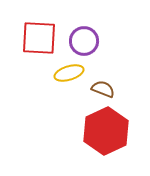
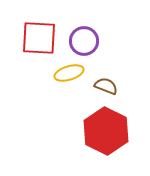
brown semicircle: moved 3 px right, 3 px up
red hexagon: rotated 9 degrees counterclockwise
